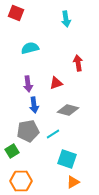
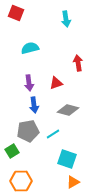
purple arrow: moved 1 px right, 1 px up
